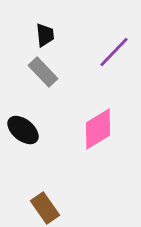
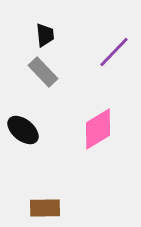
brown rectangle: rotated 56 degrees counterclockwise
